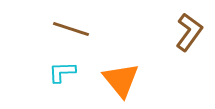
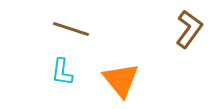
brown L-shape: moved 3 px up
cyan L-shape: rotated 80 degrees counterclockwise
